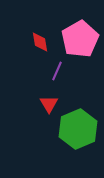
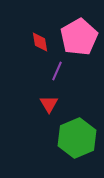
pink pentagon: moved 1 px left, 2 px up
green hexagon: moved 1 px left, 9 px down
